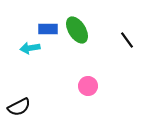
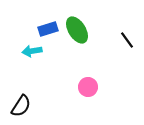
blue rectangle: rotated 18 degrees counterclockwise
cyan arrow: moved 2 px right, 3 px down
pink circle: moved 1 px down
black semicircle: moved 2 px right, 1 px up; rotated 30 degrees counterclockwise
